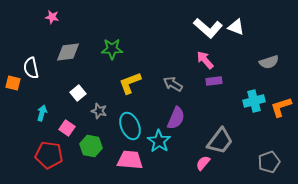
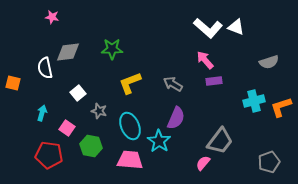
white semicircle: moved 14 px right
